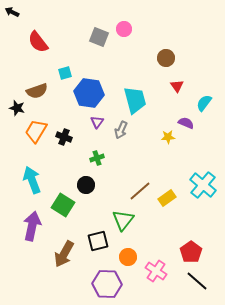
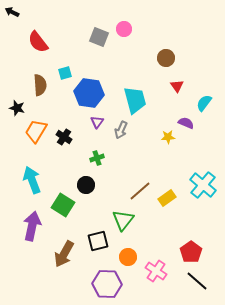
brown semicircle: moved 3 px right, 6 px up; rotated 75 degrees counterclockwise
black cross: rotated 14 degrees clockwise
